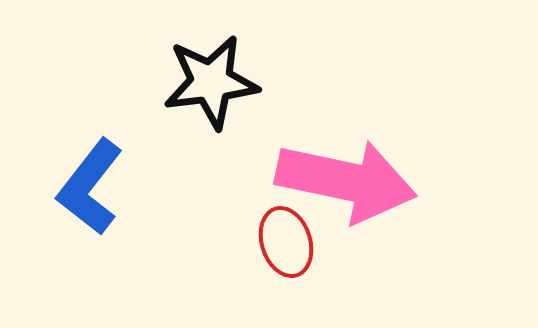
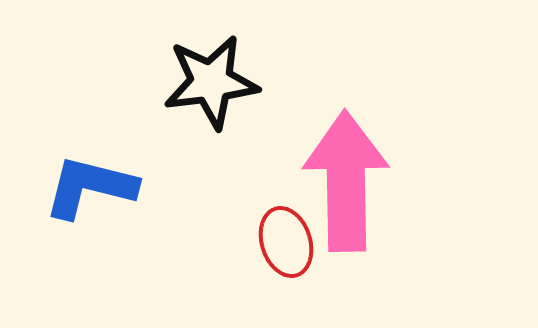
pink arrow: rotated 103 degrees counterclockwise
blue L-shape: rotated 66 degrees clockwise
